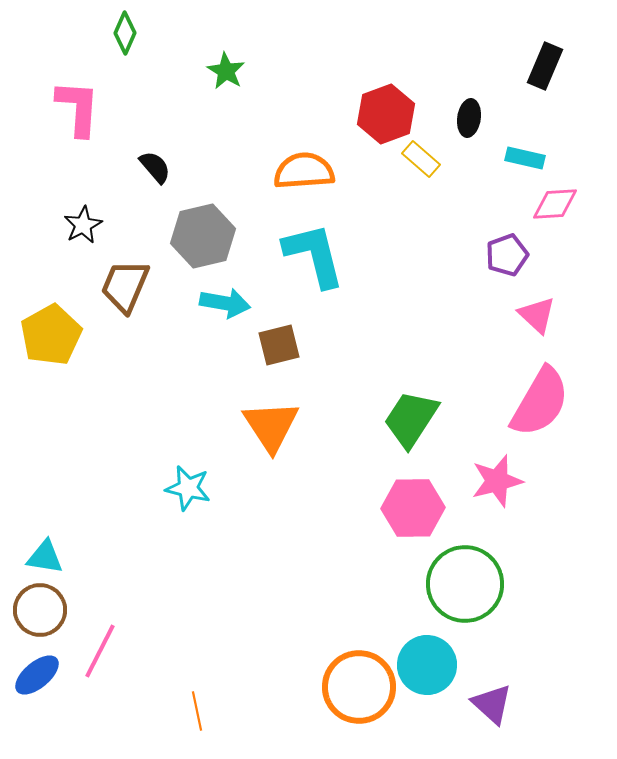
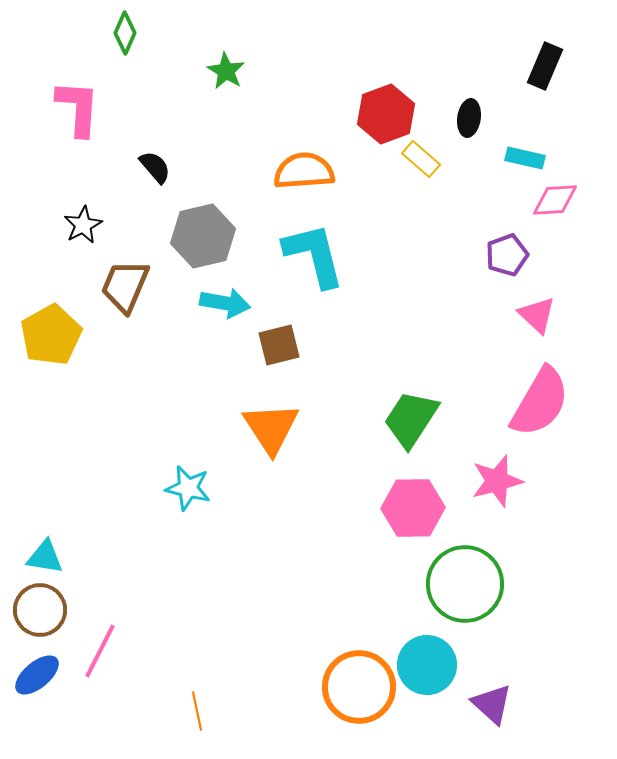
pink diamond: moved 4 px up
orange triangle: moved 2 px down
